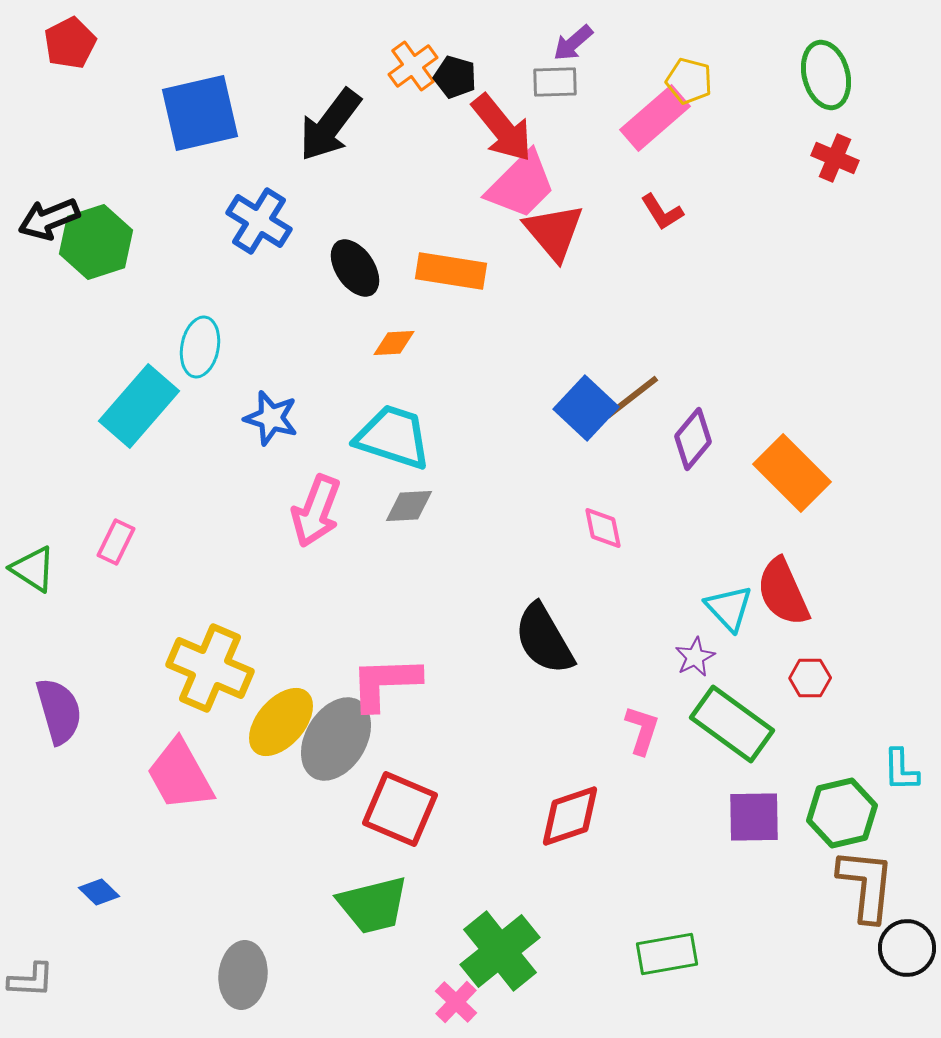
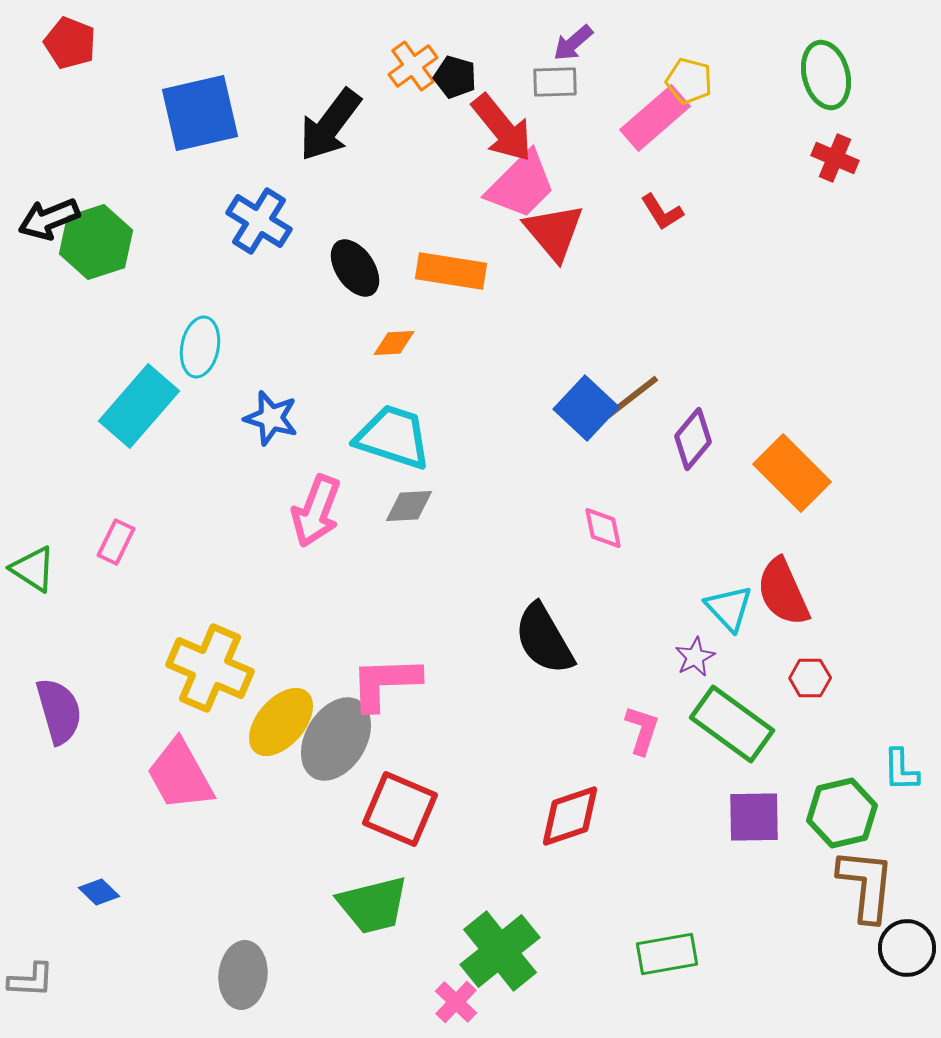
red pentagon at (70, 43): rotated 24 degrees counterclockwise
